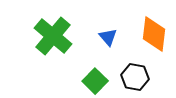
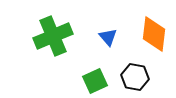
green cross: rotated 27 degrees clockwise
green square: rotated 20 degrees clockwise
